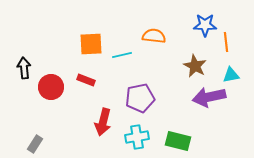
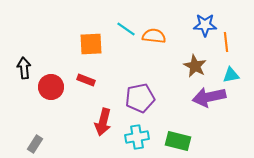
cyan line: moved 4 px right, 26 px up; rotated 48 degrees clockwise
